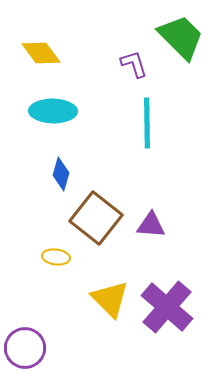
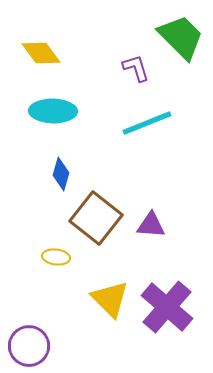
purple L-shape: moved 2 px right, 4 px down
cyan line: rotated 69 degrees clockwise
purple circle: moved 4 px right, 2 px up
